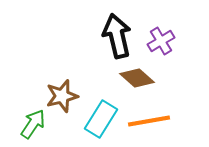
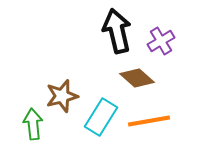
black arrow: moved 5 px up
cyan rectangle: moved 2 px up
green arrow: rotated 40 degrees counterclockwise
